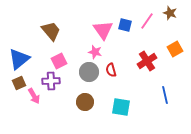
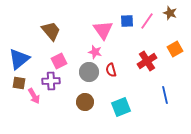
blue square: moved 2 px right, 4 px up; rotated 16 degrees counterclockwise
brown square: rotated 32 degrees clockwise
cyan square: rotated 30 degrees counterclockwise
